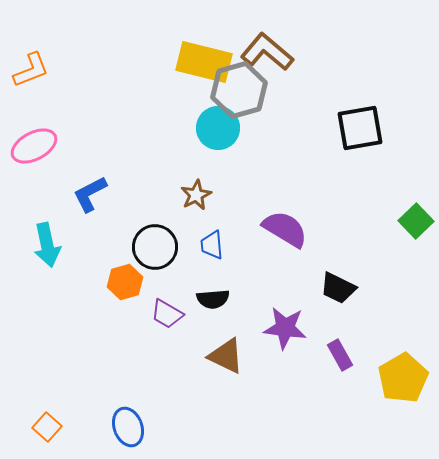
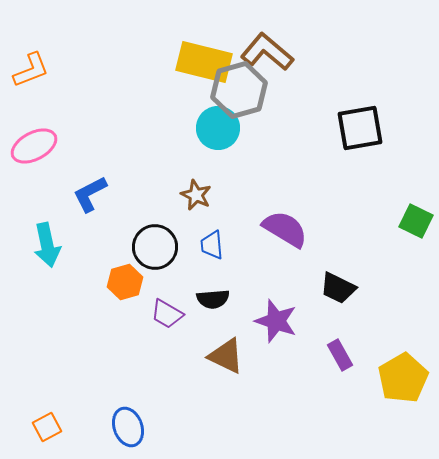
brown star: rotated 20 degrees counterclockwise
green square: rotated 20 degrees counterclockwise
purple star: moved 9 px left, 7 px up; rotated 12 degrees clockwise
orange square: rotated 20 degrees clockwise
